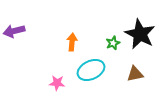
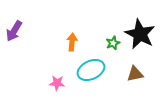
purple arrow: rotated 45 degrees counterclockwise
